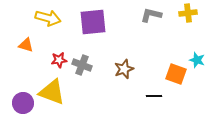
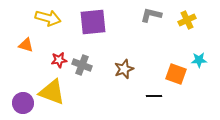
yellow cross: moved 1 px left, 7 px down; rotated 18 degrees counterclockwise
cyan star: moved 2 px right; rotated 21 degrees counterclockwise
